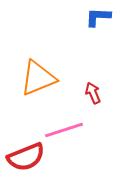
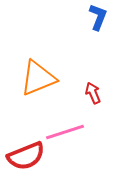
blue L-shape: rotated 108 degrees clockwise
pink line: moved 1 px right, 2 px down
red semicircle: moved 1 px up
